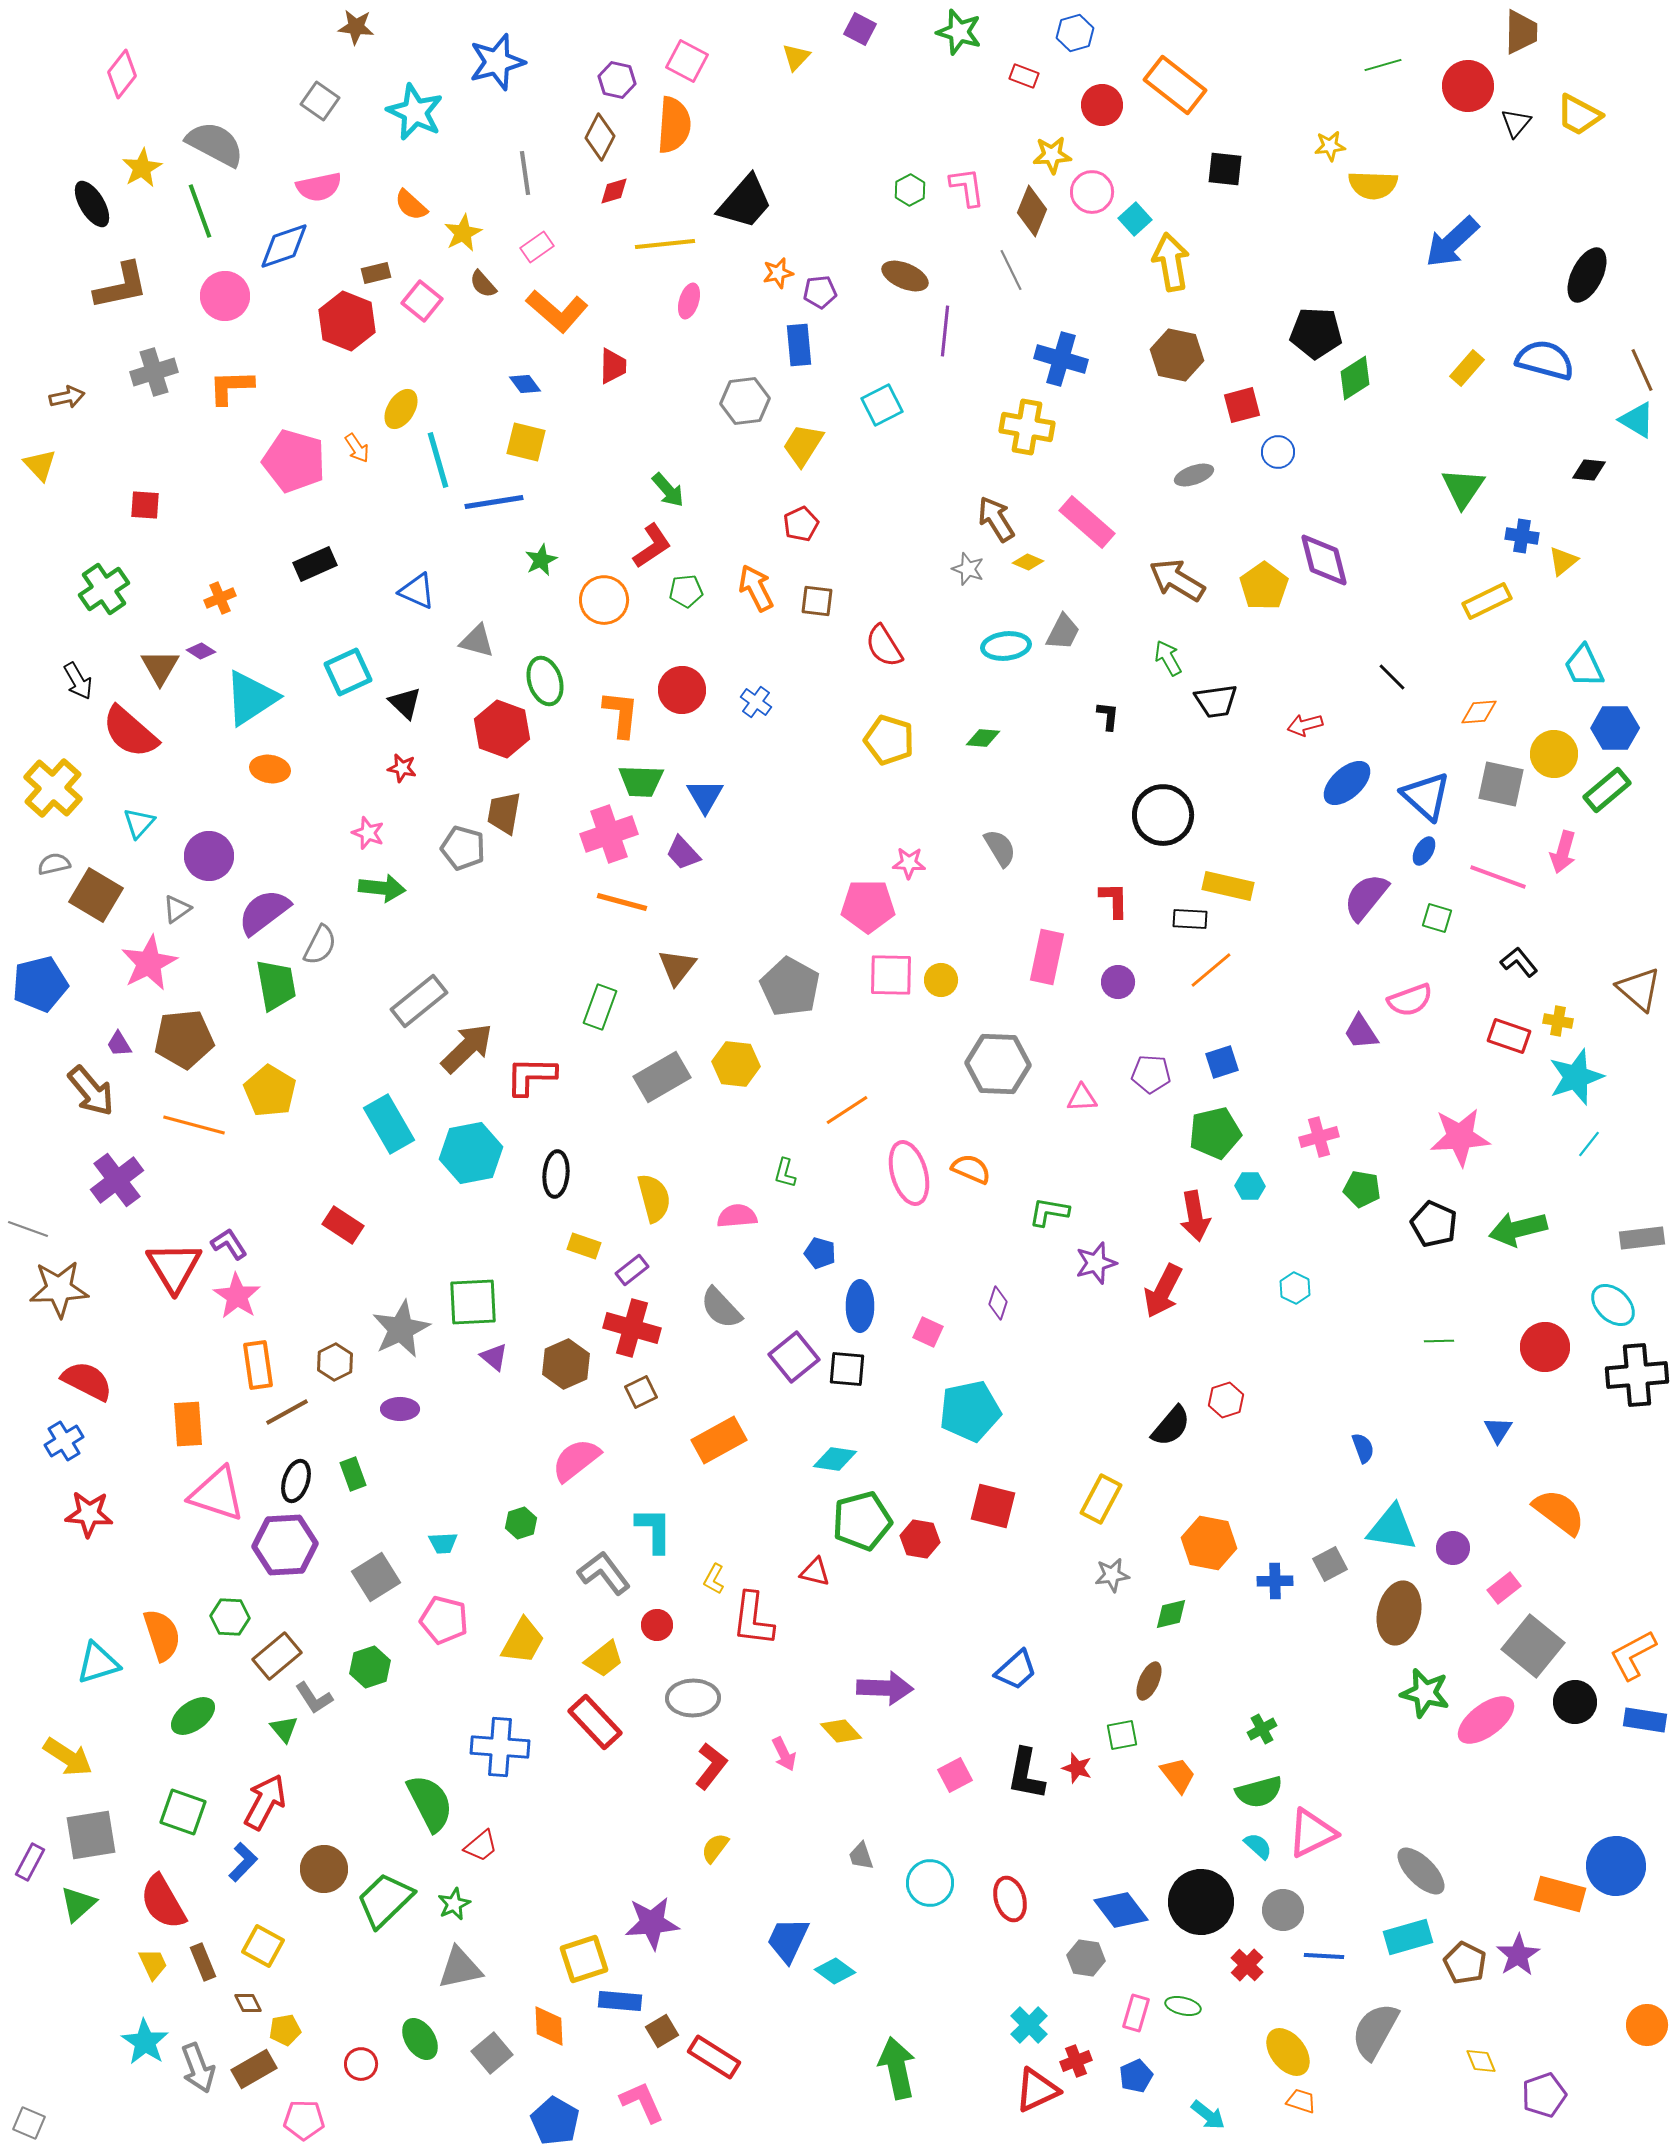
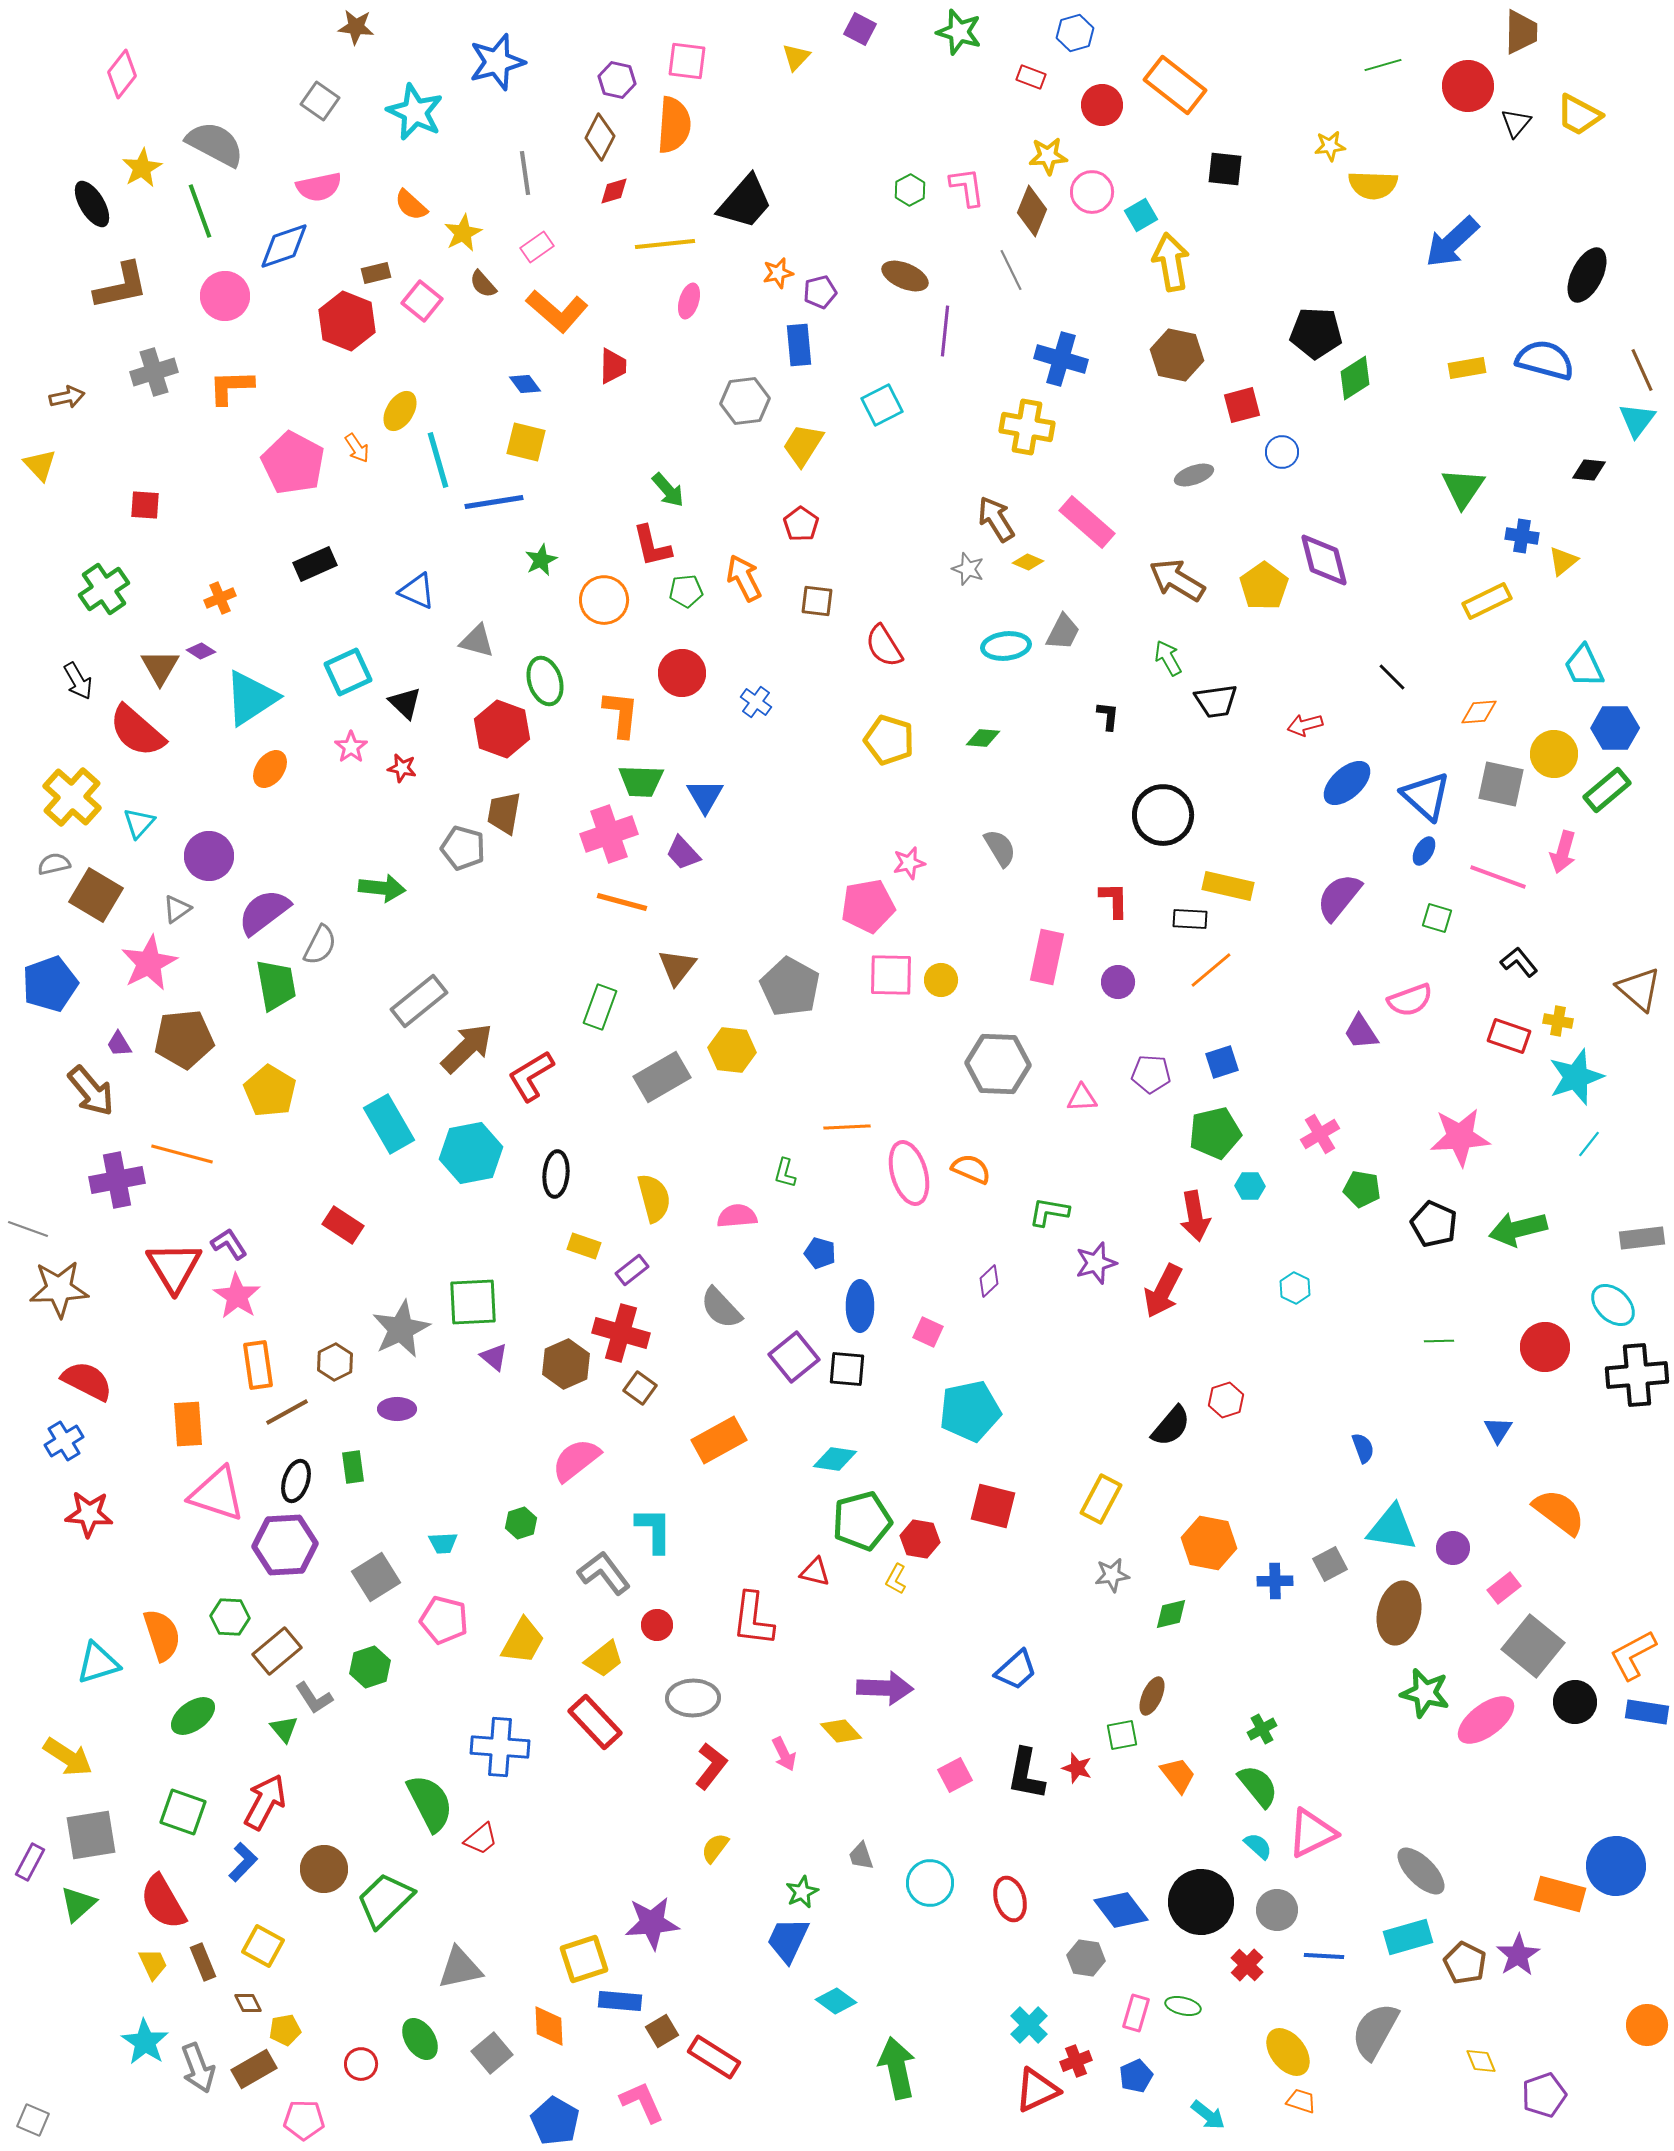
pink square at (687, 61): rotated 21 degrees counterclockwise
red rectangle at (1024, 76): moved 7 px right, 1 px down
yellow star at (1052, 155): moved 4 px left, 1 px down
cyan square at (1135, 219): moved 6 px right, 4 px up; rotated 12 degrees clockwise
purple pentagon at (820, 292): rotated 8 degrees counterclockwise
yellow rectangle at (1467, 368): rotated 39 degrees clockwise
yellow ellipse at (401, 409): moved 1 px left, 2 px down
cyan triangle at (1637, 420): rotated 36 degrees clockwise
blue circle at (1278, 452): moved 4 px right
pink pentagon at (294, 461): moved 1 px left, 2 px down; rotated 12 degrees clockwise
red pentagon at (801, 524): rotated 12 degrees counterclockwise
red L-shape at (652, 546): rotated 111 degrees clockwise
orange arrow at (756, 588): moved 12 px left, 10 px up
red circle at (682, 690): moved 17 px up
red semicircle at (130, 732): moved 7 px right, 1 px up
orange ellipse at (270, 769): rotated 63 degrees counterclockwise
yellow cross at (53, 788): moved 19 px right, 9 px down
pink star at (368, 833): moved 17 px left, 86 px up; rotated 16 degrees clockwise
pink star at (909, 863): rotated 16 degrees counterclockwise
purple semicircle at (1366, 897): moved 27 px left
pink pentagon at (868, 906): rotated 10 degrees counterclockwise
blue pentagon at (40, 984): moved 10 px right; rotated 6 degrees counterclockwise
yellow hexagon at (736, 1064): moved 4 px left, 14 px up
red L-shape at (531, 1076): rotated 32 degrees counterclockwise
orange line at (847, 1110): moved 17 px down; rotated 30 degrees clockwise
orange line at (194, 1125): moved 12 px left, 29 px down
pink cross at (1319, 1137): moved 1 px right, 3 px up; rotated 15 degrees counterclockwise
purple cross at (117, 1180): rotated 26 degrees clockwise
purple diamond at (998, 1303): moved 9 px left, 22 px up; rotated 28 degrees clockwise
red cross at (632, 1328): moved 11 px left, 5 px down
brown square at (641, 1392): moved 1 px left, 4 px up; rotated 28 degrees counterclockwise
purple ellipse at (400, 1409): moved 3 px left
green rectangle at (353, 1474): moved 7 px up; rotated 12 degrees clockwise
yellow L-shape at (714, 1579): moved 182 px right
brown rectangle at (277, 1656): moved 5 px up
brown ellipse at (1149, 1681): moved 3 px right, 15 px down
blue rectangle at (1645, 1720): moved 2 px right, 8 px up
green semicircle at (1259, 1792): moved 1 px left, 6 px up; rotated 114 degrees counterclockwise
red trapezoid at (481, 1846): moved 7 px up
green star at (454, 1904): moved 348 px right, 12 px up
gray circle at (1283, 1910): moved 6 px left
cyan diamond at (835, 1971): moved 1 px right, 30 px down
gray square at (29, 2123): moved 4 px right, 3 px up
